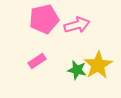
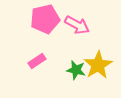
pink pentagon: moved 1 px right
pink arrow: rotated 45 degrees clockwise
green star: moved 1 px left
